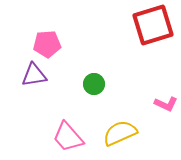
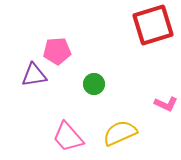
pink pentagon: moved 10 px right, 7 px down
